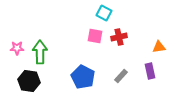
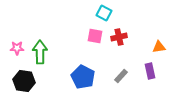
black hexagon: moved 5 px left
